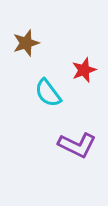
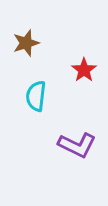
red star: rotated 15 degrees counterclockwise
cyan semicircle: moved 12 px left, 3 px down; rotated 44 degrees clockwise
